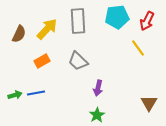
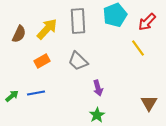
cyan pentagon: moved 2 px left, 2 px up; rotated 15 degrees counterclockwise
red arrow: moved 1 px down; rotated 18 degrees clockwise
purple arrow: rotated 28 degrees counterclockwise
green arrow: moved 3 px left, 1 px down; rotated 24 degrees counterclockwise
